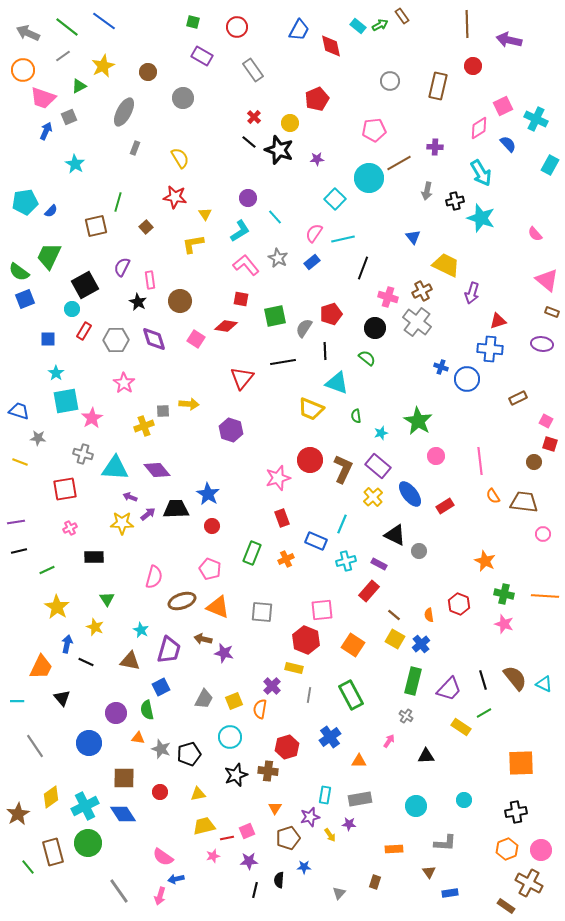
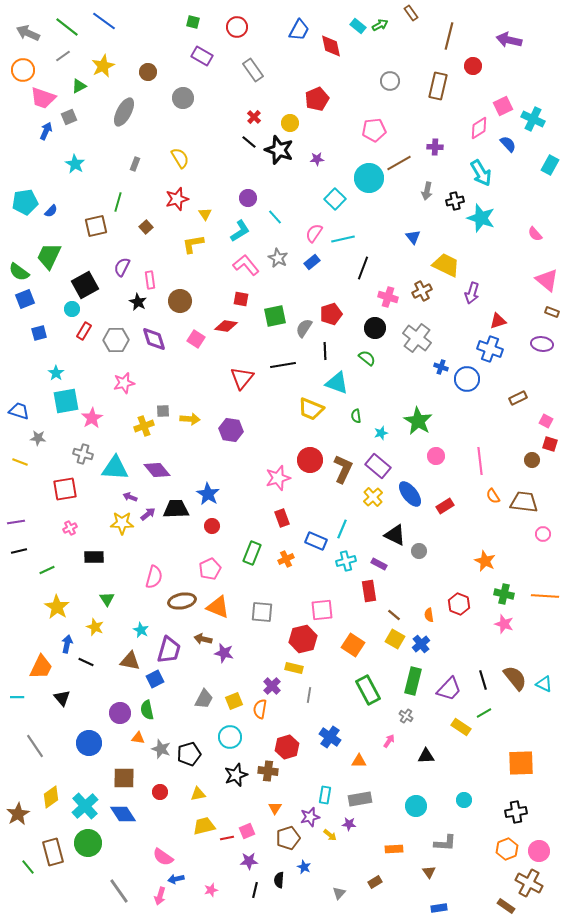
brown rectangle at (402, 16): moved 9 px right, 3 px up
brown line at (467, 24): moved 18 px left, 12 px down; rotated 16 degrees clockwise
cyan cross at (536, 119): moved 3 px left
gray rectangle at (135, 148): moved 16 px down
red star at (175, 197): moved 2 px right, 2 px down; rotated 25 degrees counterclockwise
gray cross at (417, 322): moved 16 px down
blue square at (48, 339): moved 9 px left, 6 px up; rotated 14 degrees counterclockwise
blue cross at (490, 349): rotated 15 degrees clockwise
black line at (283, 362): moved 3 px down
pink star at (124, 383): rotated 25 degrees clockwise
yellow arrow at (189, 404): moved 1 px right, 15 px down
purple hexagon at (231, 430): rotated 10 degrees counterclockwise
brown circle at (534, 462): moved 2 px left, 2 px up
cyan line at (342, 524): moved 5 px down
pink pentagon at (210, 569): rotated 25 degrees clockwise
red rectangle at (369, 591): rotated 50 degrees counterclockwise
brown ellipse at (182, 601): rotated 8 degrees clockwise
red hexagon at (306, 640): moved 3 px left, 1 px up; rotated 24 degrees clockwise
blue square at (161, 687): moved 6 px left, 8 px up
green rectangle at (351, 695): moved 17 px right, 5 px up
cyan line at (17, 701): moved 4 px up
purple circle at (116, 713): moved 4 px right
blue cross at (330, 737): rotated 20 degrees counterclockwise
cyan cross at (85, 806): rotated 16 degrees counterclockwise
yellow arrow at (330, 835): rotated 16 degrees counterclockwise
pink circle at (541, 850): moved 2 px left, 1 px down
pink star at (213, 856): moved 2 px left, 34 px down
blue star at (304, 867): rotated 24 degrees clockwise
brown rectangle at (375, 882): rotated 40 degrees clockwise
blue rectangle at (450, 893): moved 11 px left, 15 px down
